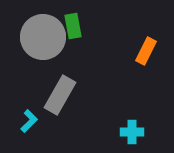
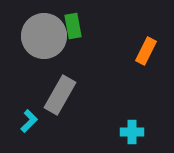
gray circle: moved 1 px right, 1 px up
